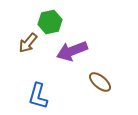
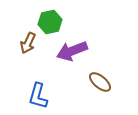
brown arrow: rotated 15 degrees counterclockwise
